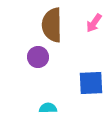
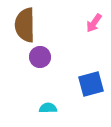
brown semicircle: moved 27 px left
purple circle: moved 2 px right
blue square: moved 1 px down; rotated 12 degrees counterclockwise
